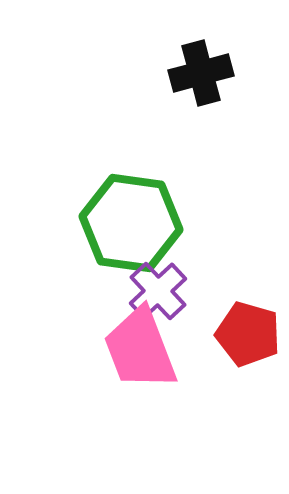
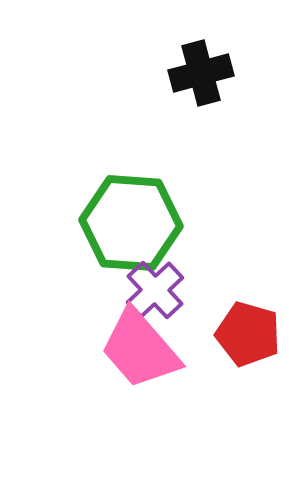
green hexagon: rotated 4 degrees counterclockwise
purple cross: moved 3 px left, 1 px up
pink trapezoid: rotated 20 degrees counterclockwise
